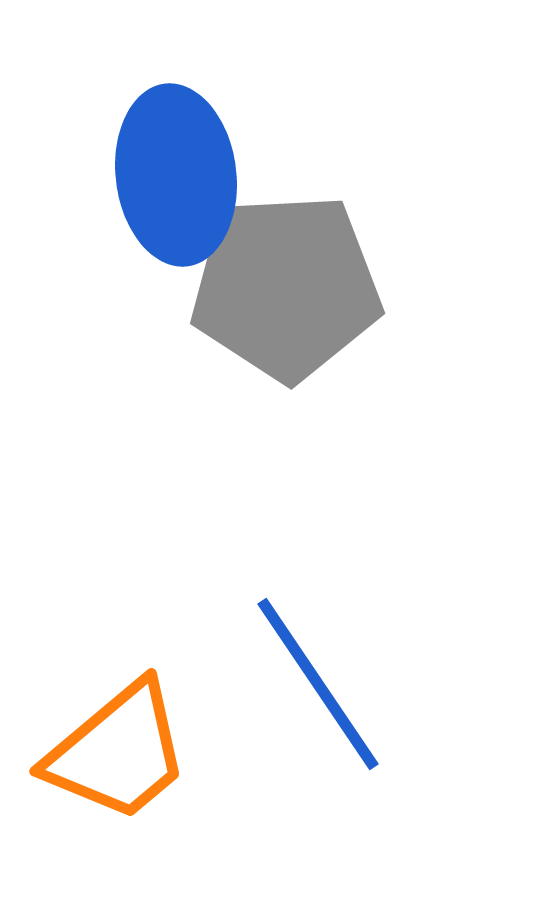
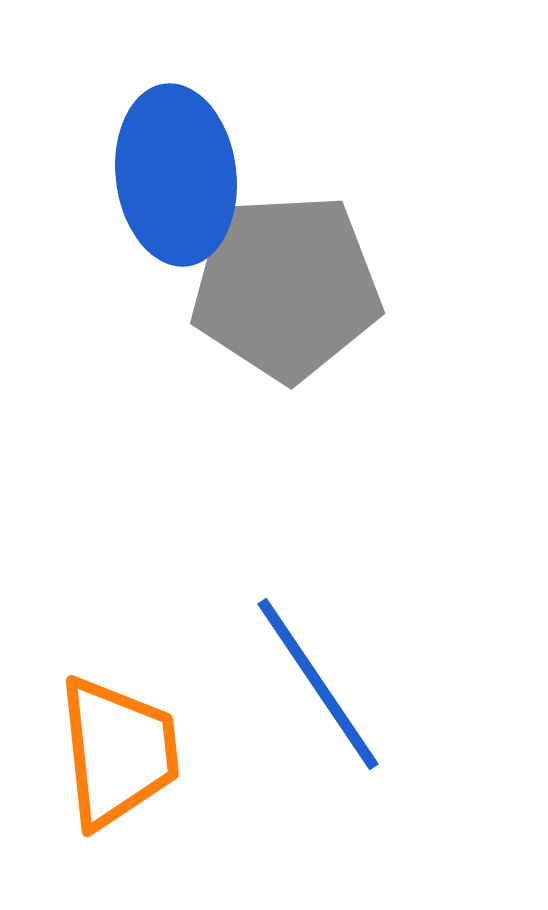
orange trapezoid: rotated 56 degrees counterclockwise
